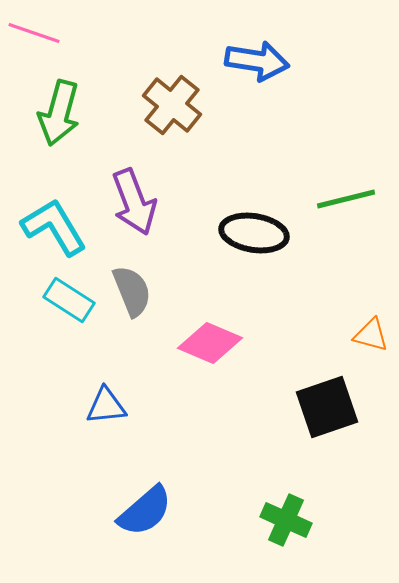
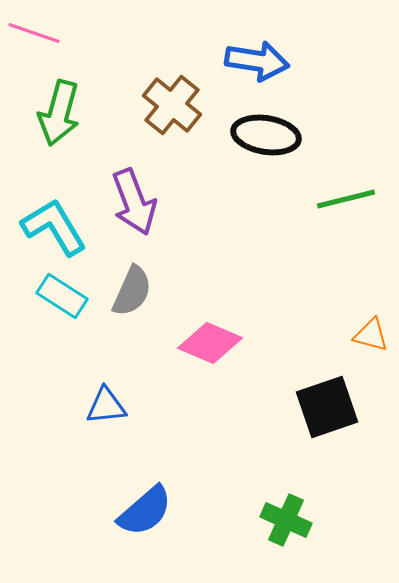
black ellipse: moved 12 px right, 98 px up
gray semicircle: rotated 46 degrees clockwise
cyan rectangle: moved 7 px left, 4 px up
